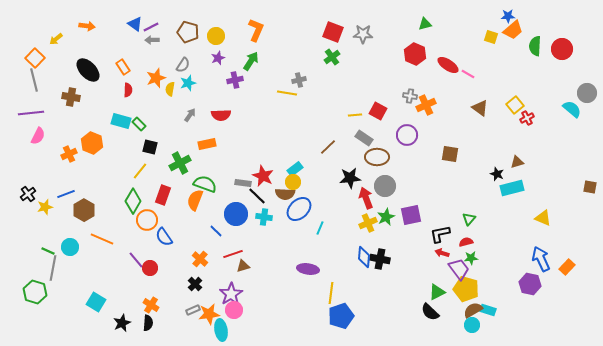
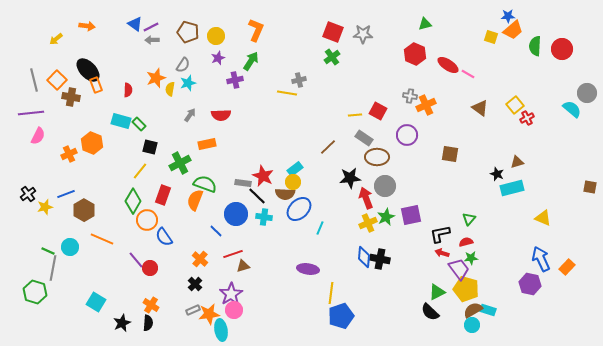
orange square at (35, 58): moved 22 px right, 22 px down
orange rectangle at (123, 67): moved 27 px left, 18 px down; rotated 14 degrees clockwise
